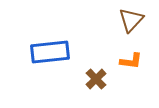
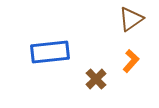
brown triangle: moved 1 px up; rotated 12 degrees clockwise
orange L-shape: rotated 55 degrees counterclockwise
